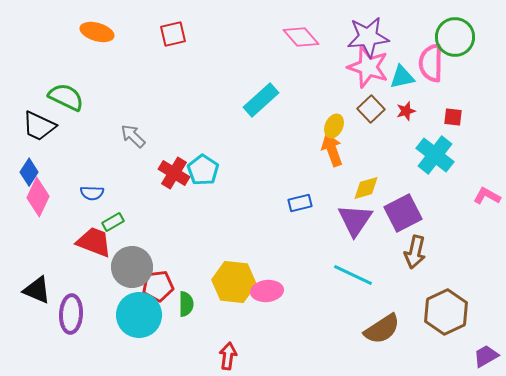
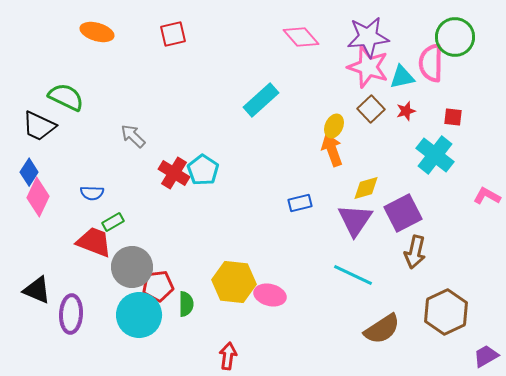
pink ellipse at (267, 291): moved 3 px right, 4 px down; rotated 20 degrees clockwise
